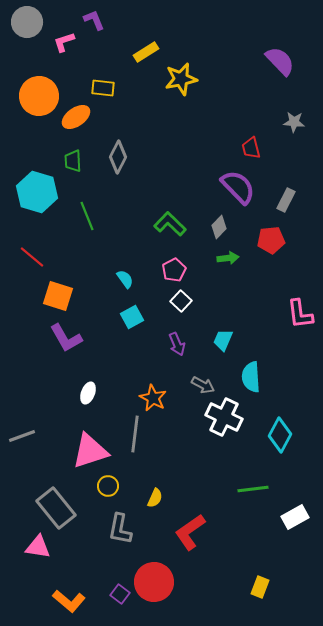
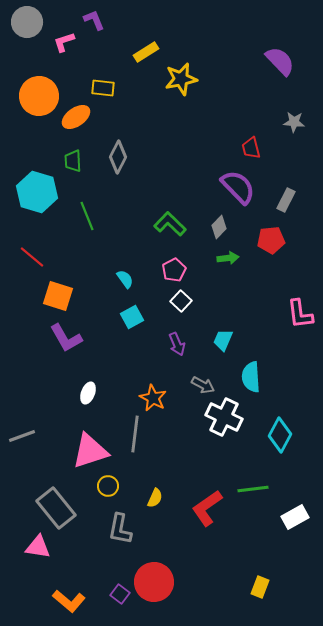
red L-shape at (190, 532): moved 17 px right, 24 px up
